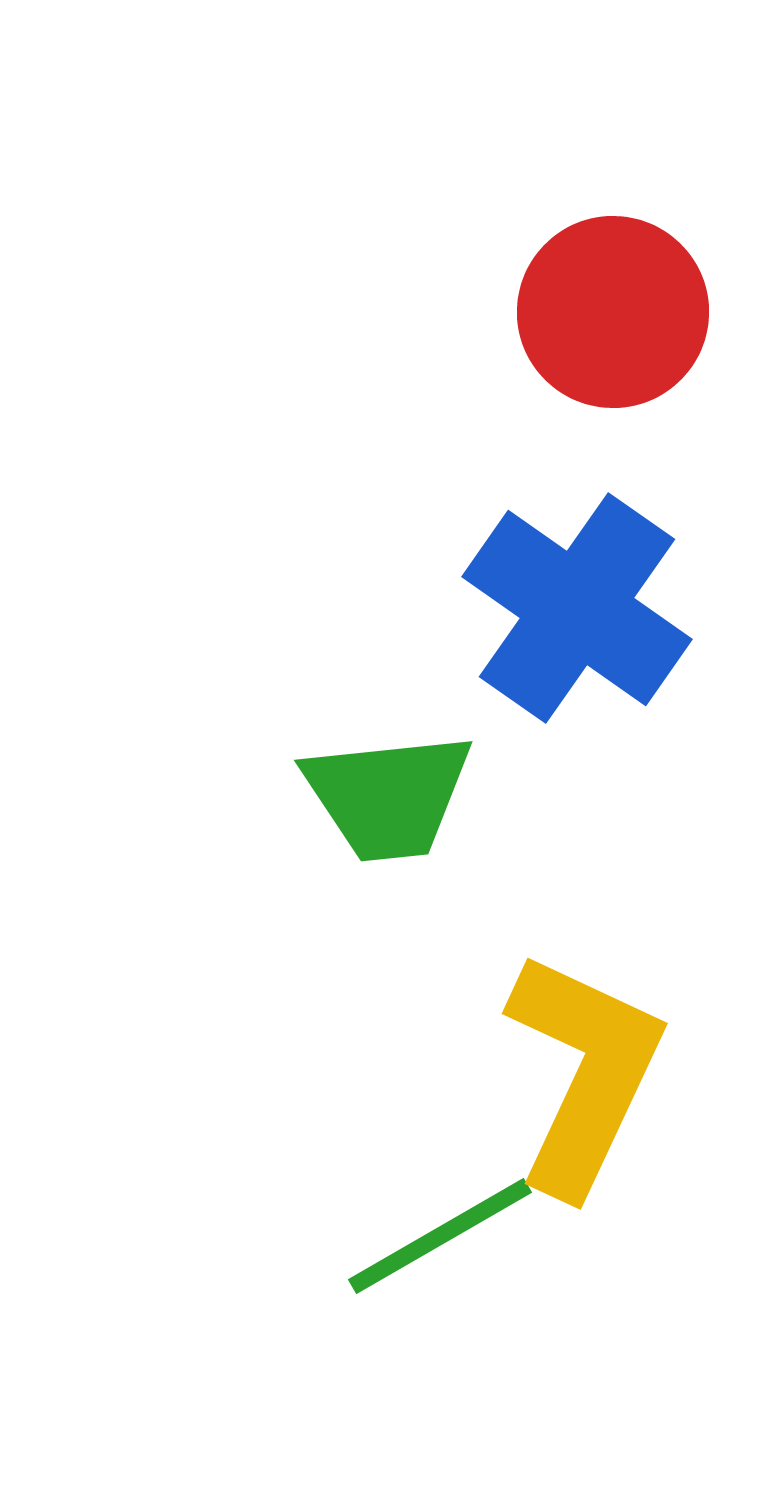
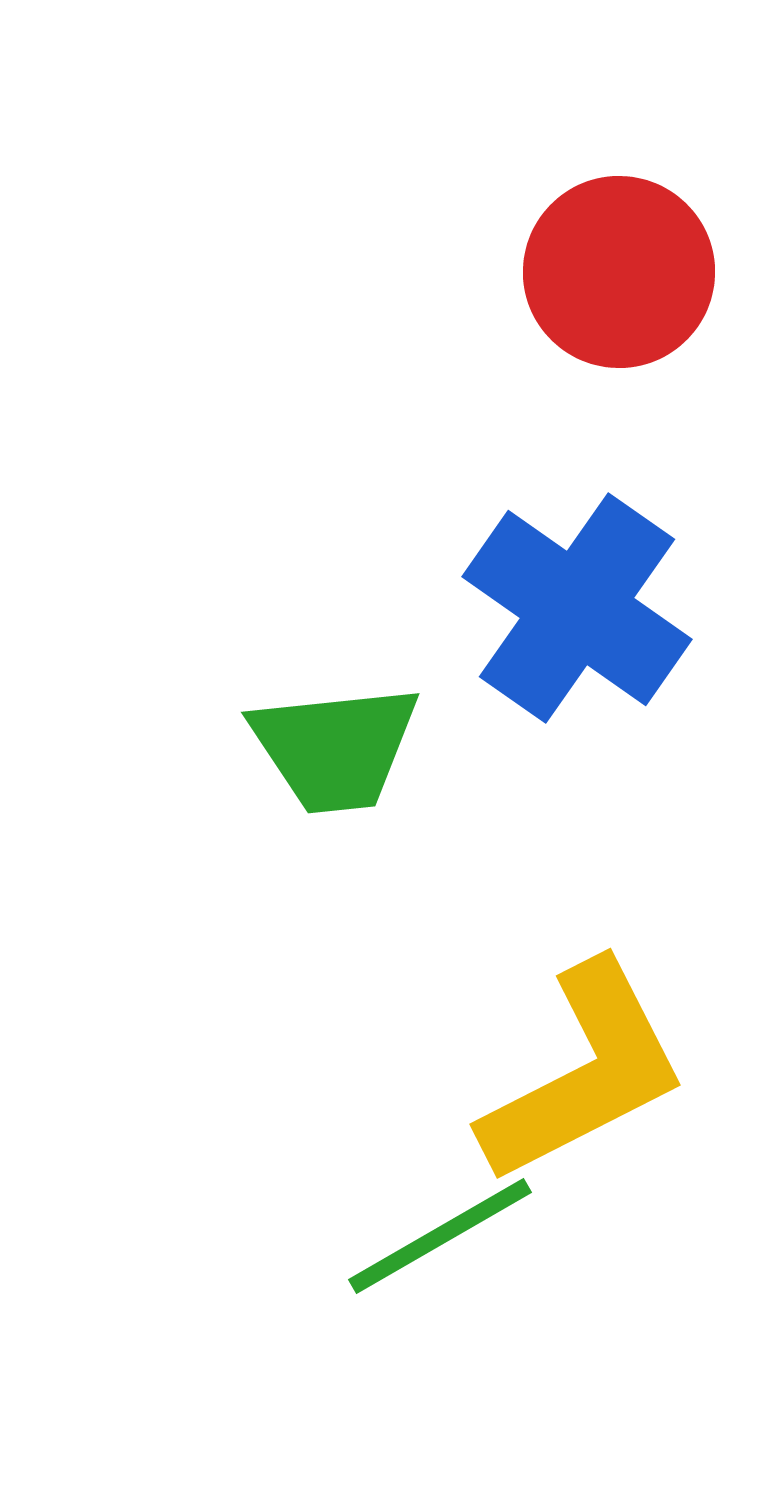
red circle: moved 6 px right, 40 px up
green trapezoid: moved 53 px left, 48 px up
yellow L-shape: rotated 38 degrees clockwise
